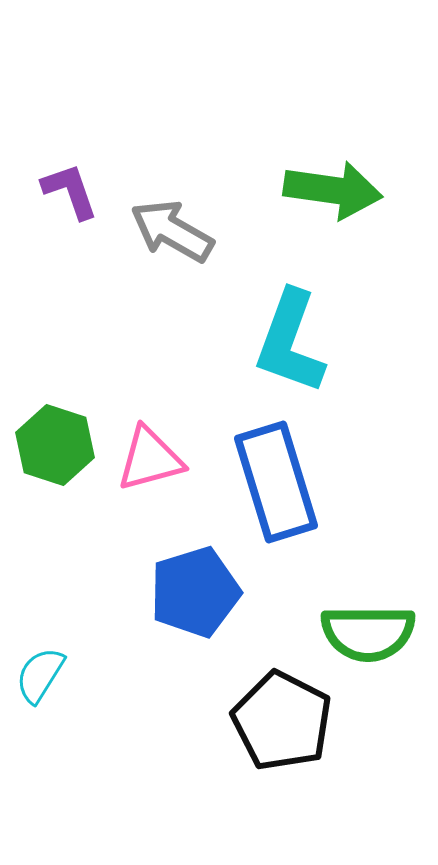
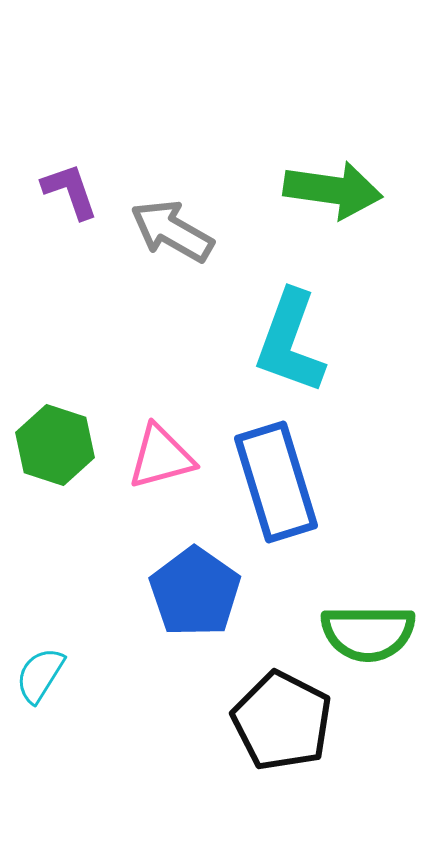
pink triangle: moved 11 px right, 2 px up
blue pentagon: rotated 20 degrees counterclockwise
